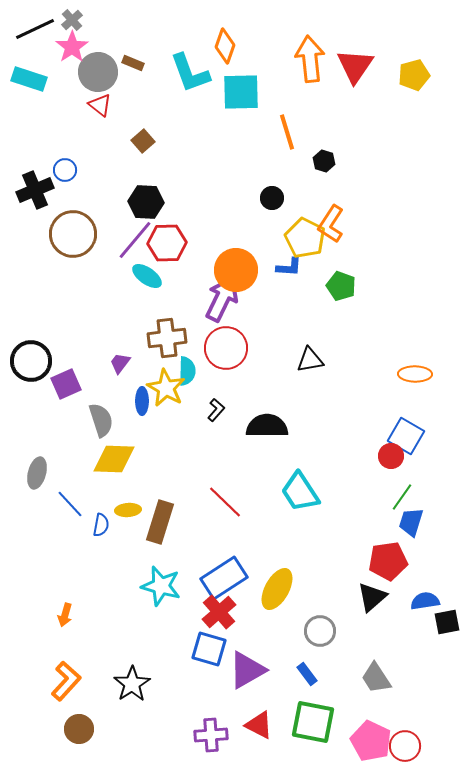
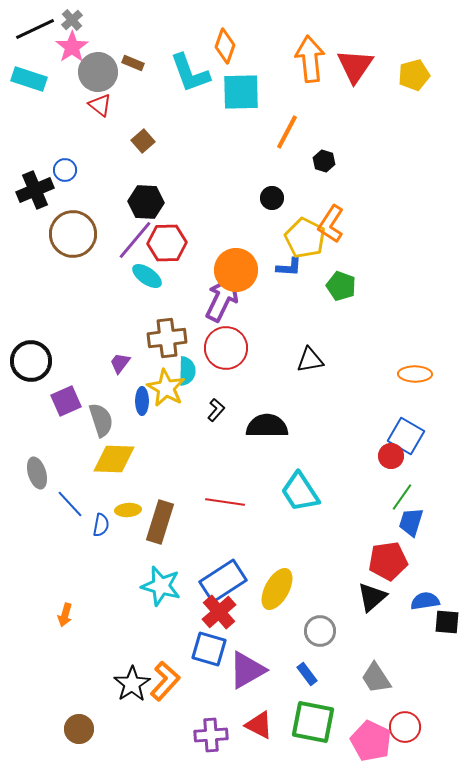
orange line at (287, 132): rotated 45 degrees clockwise
purple square at (66, 384): moved 17 px down
gray ellipse at (37, 473): rotated 32 degrees counterclockwise
red line at (225, 502): rotated 36 degrees counterclockwise
blue rectangle at (224, 578): moved 1 px left, 3 px down
black square at (447, 622): rotated 16 degrees clockwise
orange L-shape at (66, 681): moved 99 px right
red circle at (405, 746): moved 19 px up
